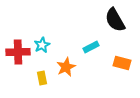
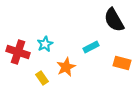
black semicircle: moved 1 px left
cyan star: moved 3 px right, 1 px up
red cross: rotated 20 degrees clockwise
yellow rectangle: rotated 24 degrees counterclockwise
